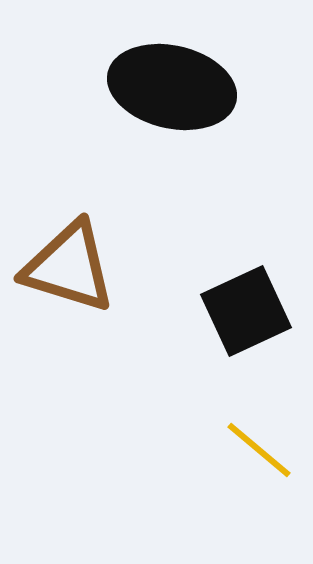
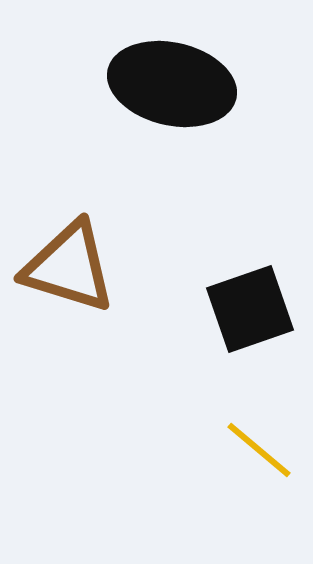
black ellipse: moved 3 px up
black square: moved 4 px right, 2 px up; rotated 6 degrees clockwise
